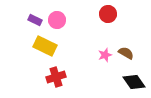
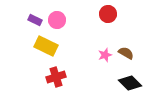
yellow rectangle: moved 1 px right
black diamond: moved 4 px left, 1 px down; rotated 10 degrees counterclockwise
